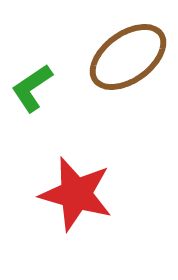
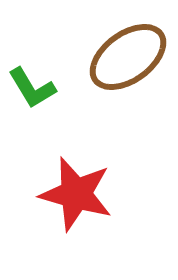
green L-shape: rotated 87 degrees counterclockwise
